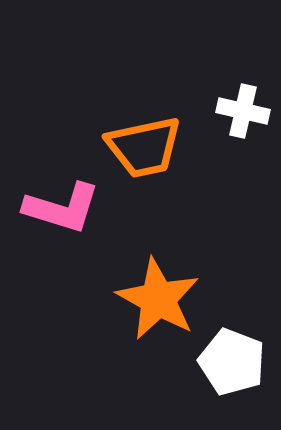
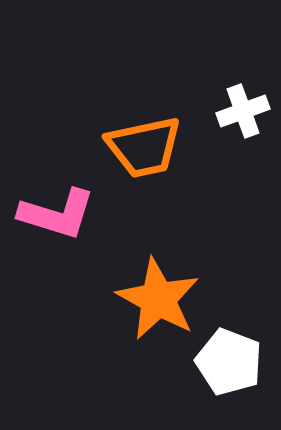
white cross: rotated 33 degrees counterclockwise
pink L-shape: moved 5 px left, 6 px down
white pentagon: moved 3 px left
